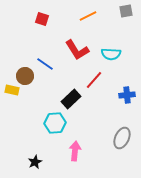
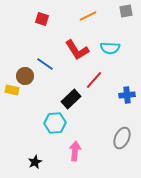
cyan semicircle: moved 1 px left, 6 px up
